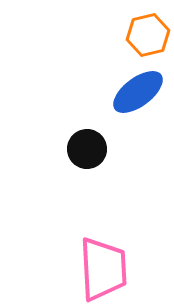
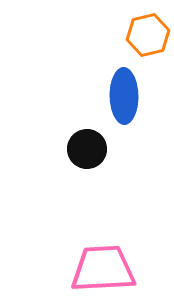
blue ellipse: moved 14 px left, 4 px down; rotated 54 degrees counterclockwise
pink trapezoid: rotated 90 degrees counterclockwise
